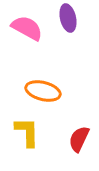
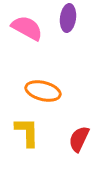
purple ellipse: rotated 20 degrees clockwise
